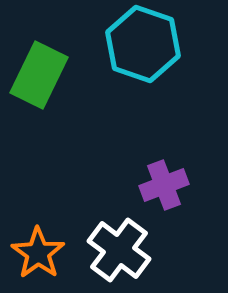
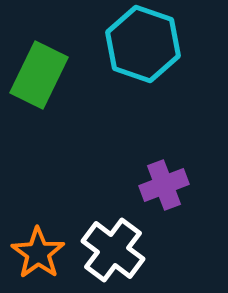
white cross: moved 6 px left
